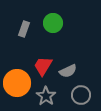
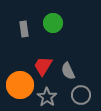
gray rectangle: rotated 28 degrees counterclockwise
gray semicircle: rotated 90 degrees clockwise
orange circle: moved 3 px right, 2 px down
gray star: moved 1 px right, 1 px down
